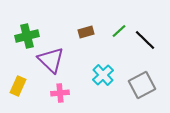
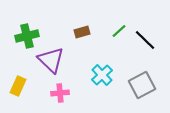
brown rectangle: moved 4 px left
cyan cross: moved 1 px left
